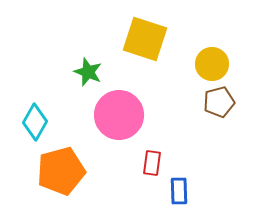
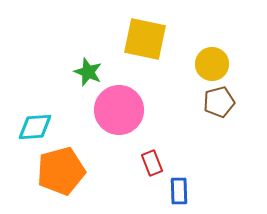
yellow square: rotated 6 degrees counterclockwise
pink circle: moved 5 px up
cyan diamond: moved 5 px down; rotated 57 degrees clockwise
red rectangle: rotated 30 degrees counterclockwise
